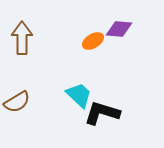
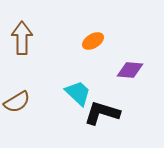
purple diamond: moved 11 px right, 41 px down
cyan trapezoid: moved 1 px left, 2 px up
